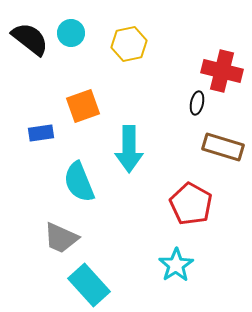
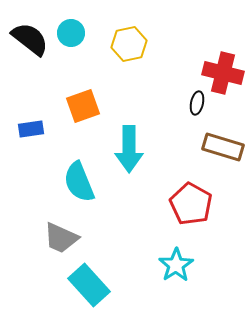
red cross: moved 1 px right, 2 px down
blue rectangle: moved 10 px left, 4 px up
